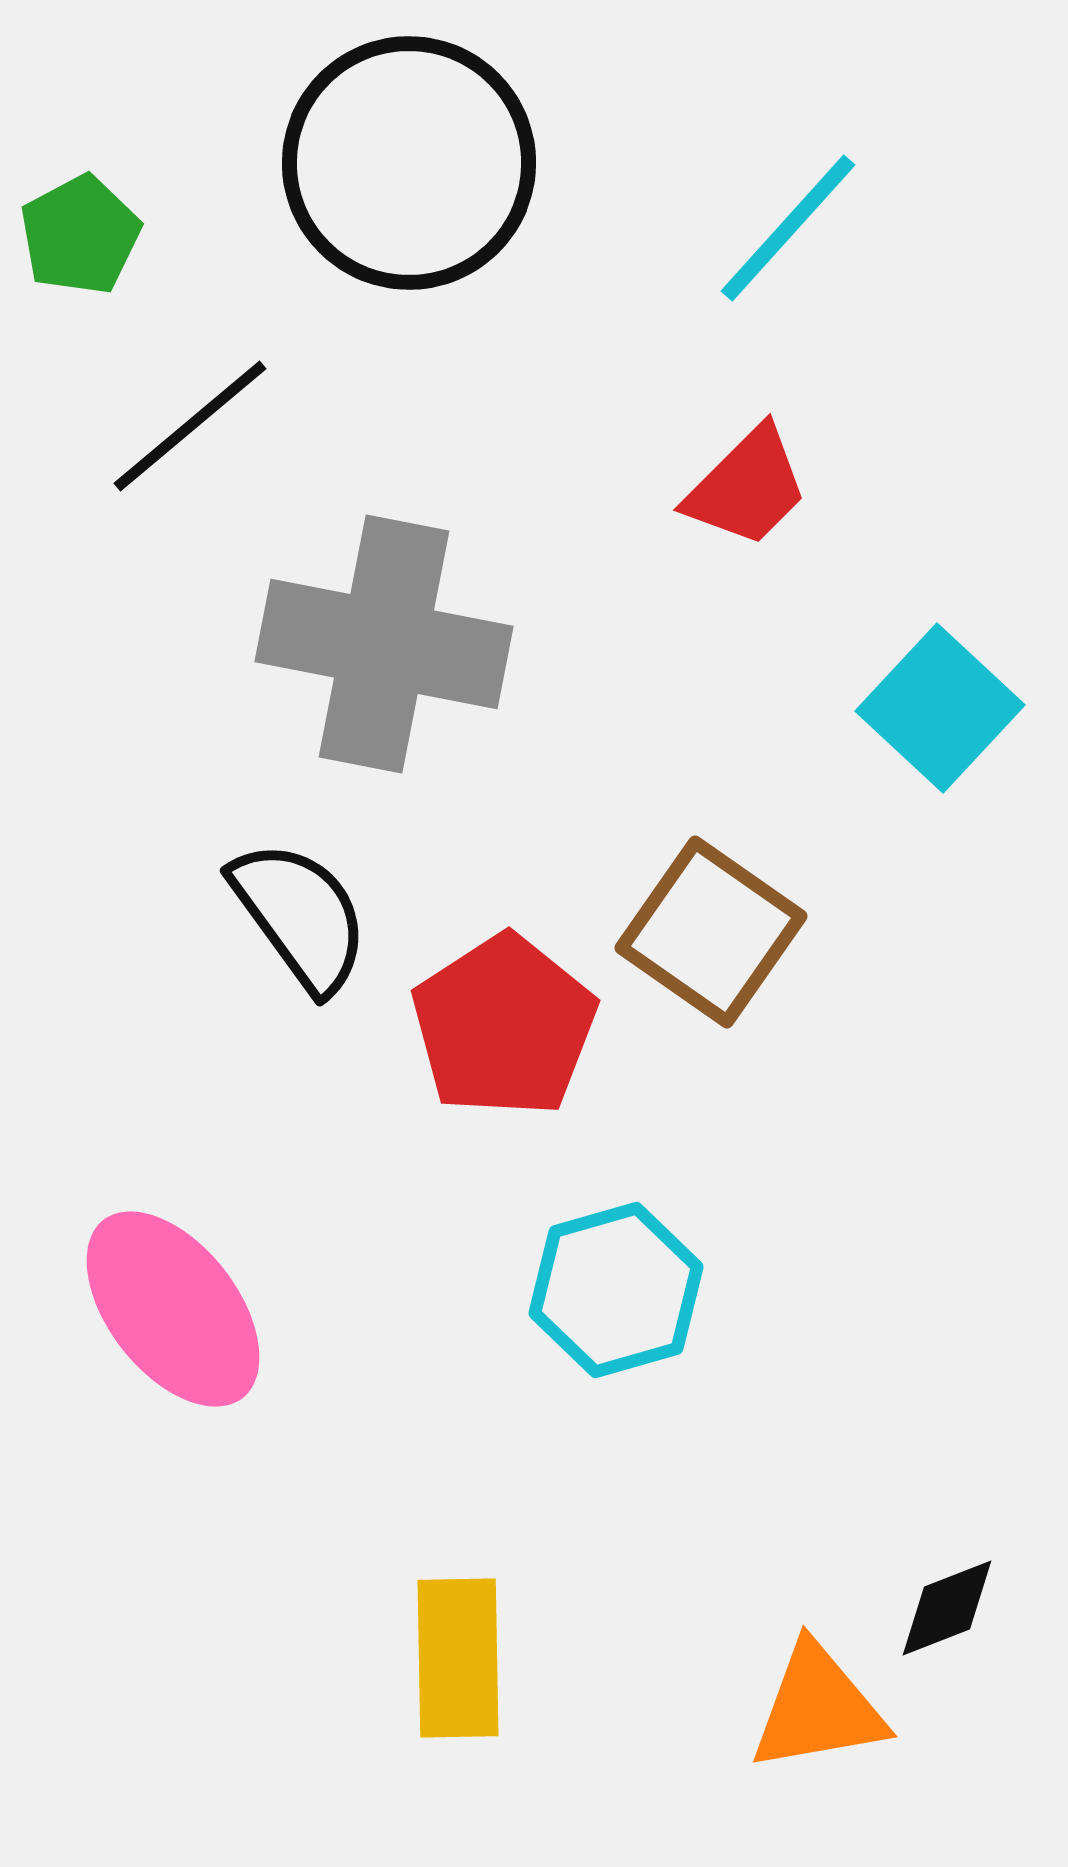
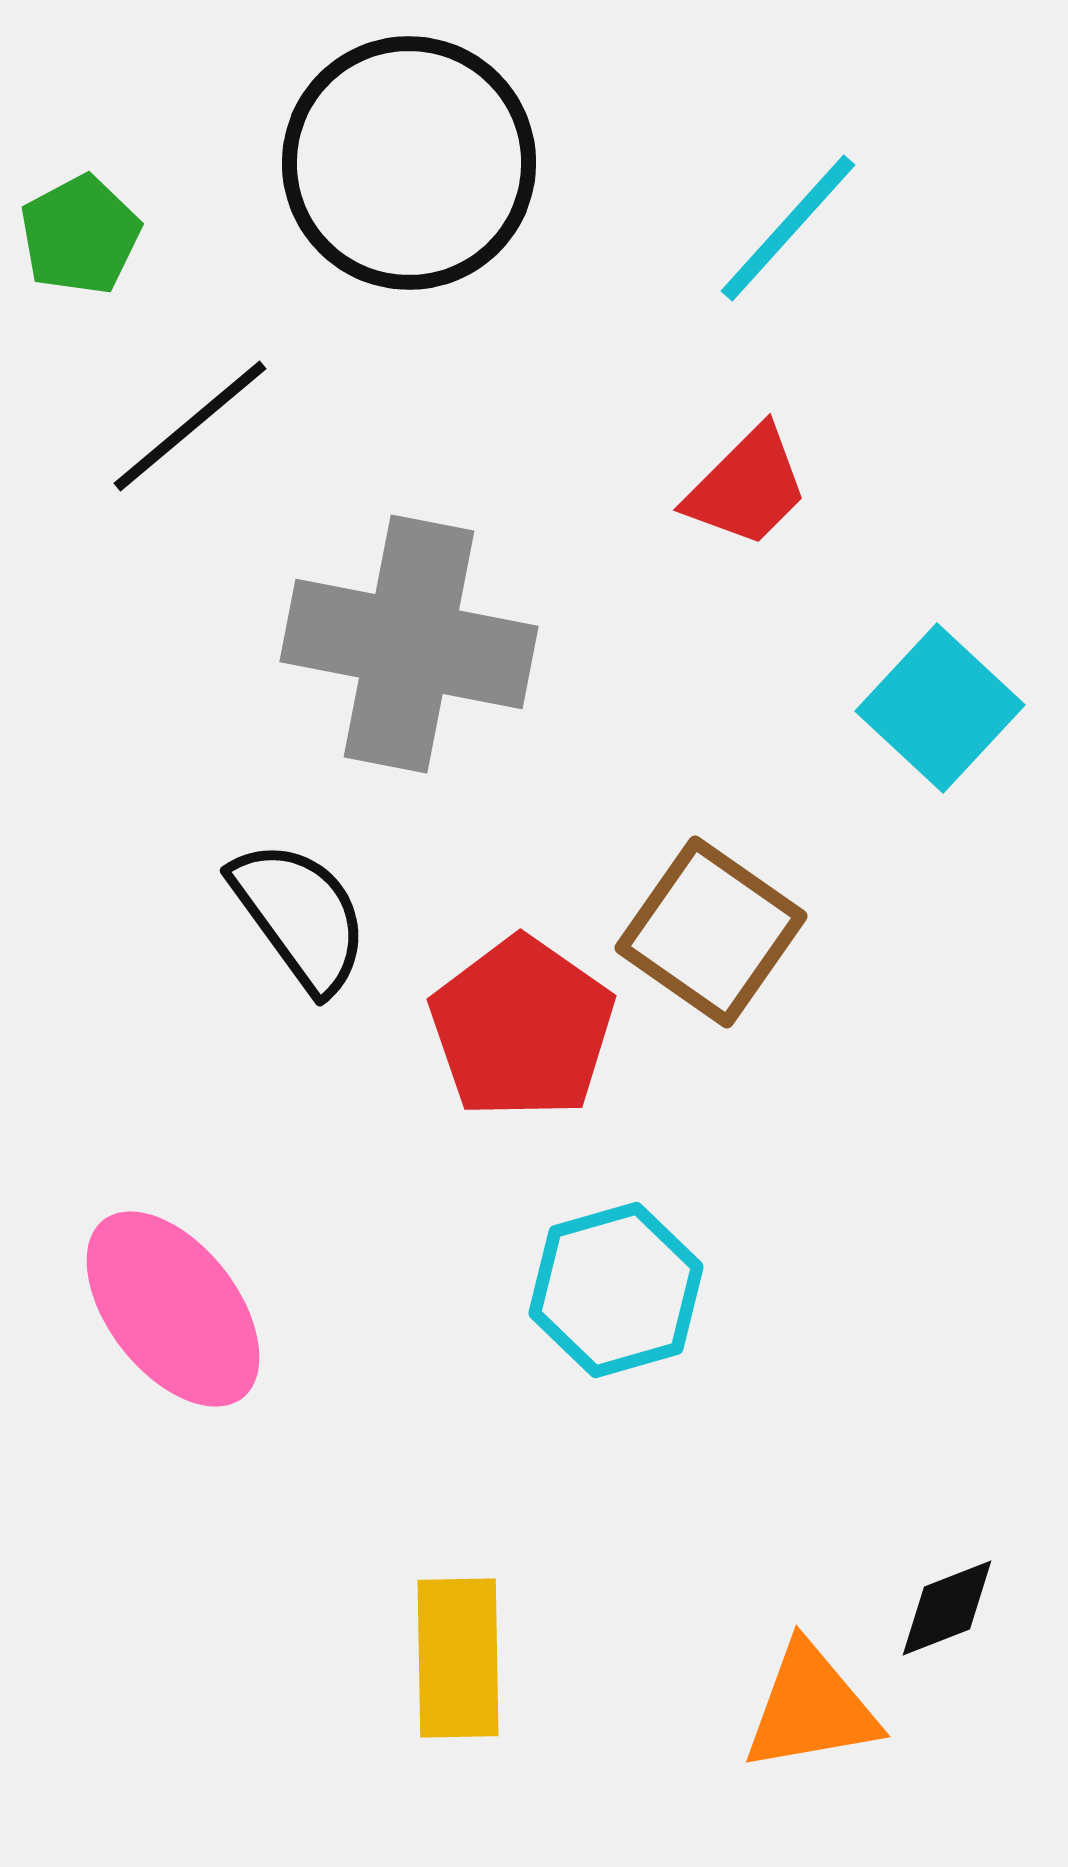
gray cross: moved 25 px right
red pentagon: moved 18 px right, 2 px down; rotated 4 degrees counterclockwise
orange triangle: moved 7 px left
